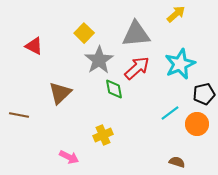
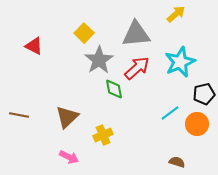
cyan star: moved 2 px up
brown triangle: moved 7 px right, 24 px down
